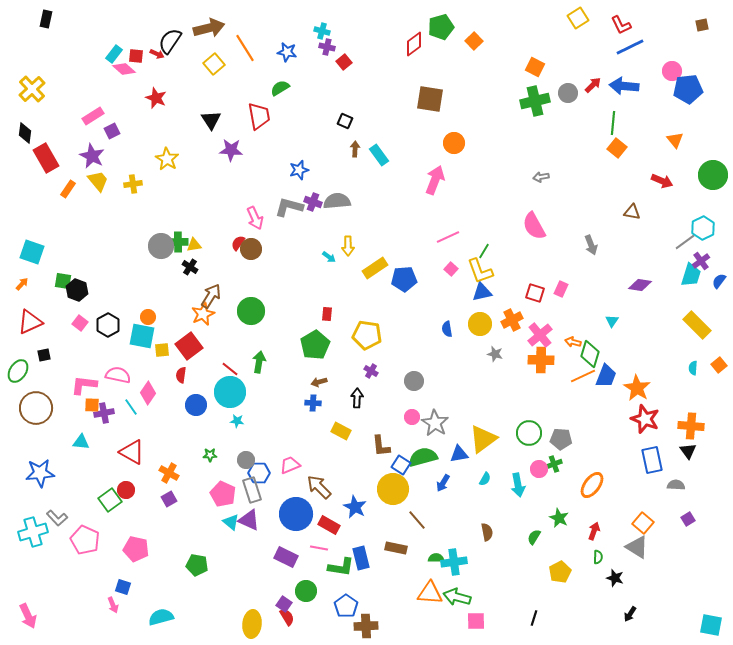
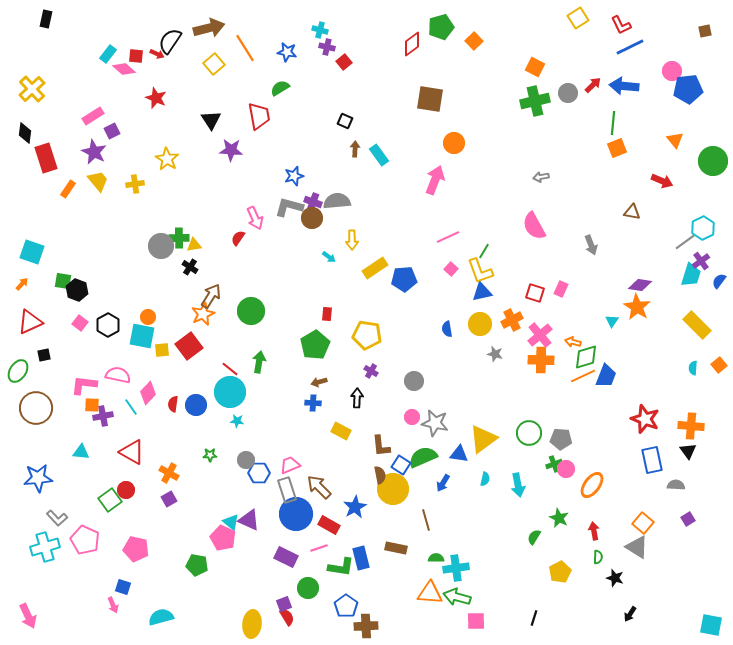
brown square at (702, 25): moved 3 px right, 6 px down
cyan cross at (322, 31): moved 2 px left, 1 px up
red diamond at (414, 44): moved 2 px left
cyan rectangle at (114, 54): moved 6 px left
orange square at (617, 148): rotated 30 degrees clockwise
purple star at (92, 156): moved 2 px right, 4 px up
red rectangle at (46, 158): rotated 12 degrees clockwise
blue star at (299, 170): moved 5 px left, 6 px down
green circle at (713, 175): moved 14 px up
yellow cross at (133, 184): moved 2 px right
green cross at (178, 242): moved 1 px right, 4 px up
red semicircle at (238, 243): moved 5 px up
yellow arrow at (348, 246): moved 4 px right, 6 px up
brown circle at (251, 249): moved 61 px right, 31 px up
green diamond at (590, 354): moved 4 px left, 3 px down; rotated 56 degrees clockwise
red semicircle at (181, 375): moved 8 px left, 29 px down
orange star at (637, 388): moved 81 px up
pink diamond at (148, 393): rotated 10 degrees clockwise
purple cross at (104, 413): moved 1 px left, 3 px down
gray star at (435, 423): rotated 20 degrees counterclockwise
cyan triangle at (81, 442): moved 10 px down
blue triangle at (459, 454): rotated 18 degrees clockwise
green semicircle at (423, 457): rotated 8 degrees counterclockwise
pink circle at (539, 469): moved 27 px right
blue star at (40, 473): moved 2 px left, 5 px down
cyan semicircle at (485, 479): rotated 16 degrees counterclockwise
gray rectangle at (252, 490): moved 35 px right
pink pentagon at (223, 494): moved 44 px down
blue star at (355, 507): rotated 15 degrees clockwise
brown line at (417, 520): moved 9 px right; rotated 25 degrees clockwise
red arrow at (594, 531): rotated 30 degrees counterclockwise
cyan cross at (33, 532): moved 12 px right, 15 px down
brown semicircle at (487, 532): moved 107 px left, 57 px up
pink line at (319, 548): rotated 30 degrees counterclockwise
cyan cross at (454, 562): moved 2 px right, 6 px down
green circle at (306, 591): moved 2 px right, 3 px up
purple square at (284, 604): rotated 35 degrees clockwise
